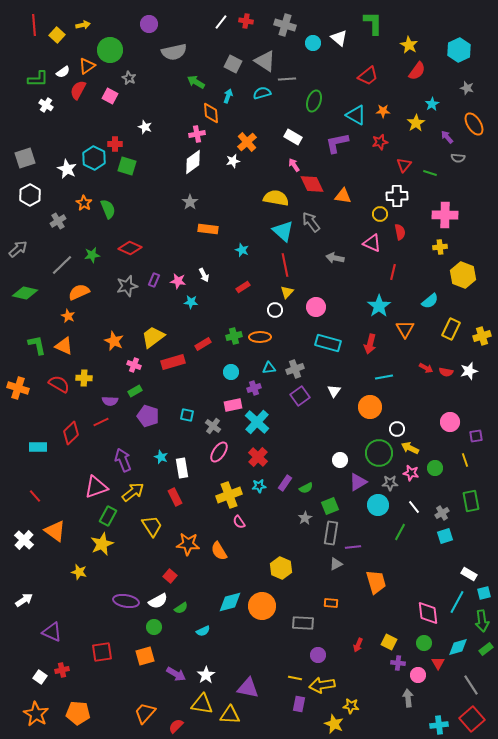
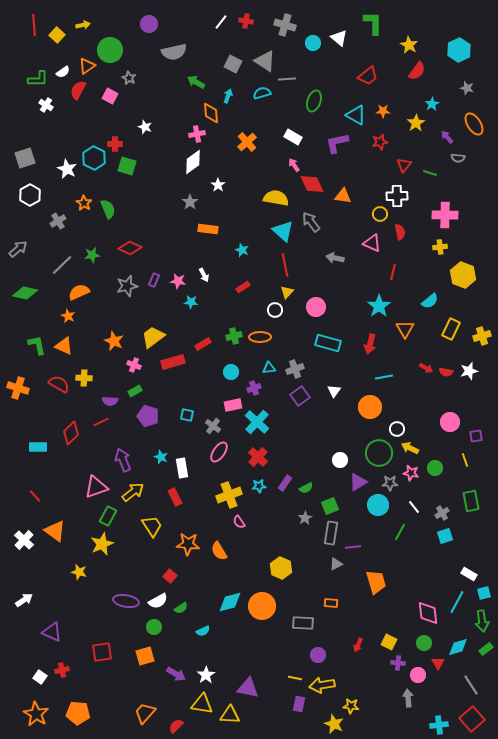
white star at (233, 161): moved 15 px left, 24 px down; rotated 24 degrees counterclockwise
